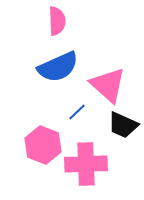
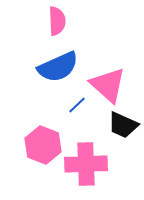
blue line: moved 7 px up
